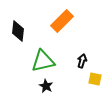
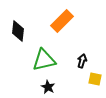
green triangle: moved 1 px right, 1 px up
black star: moved 2 px right, 1 px down
